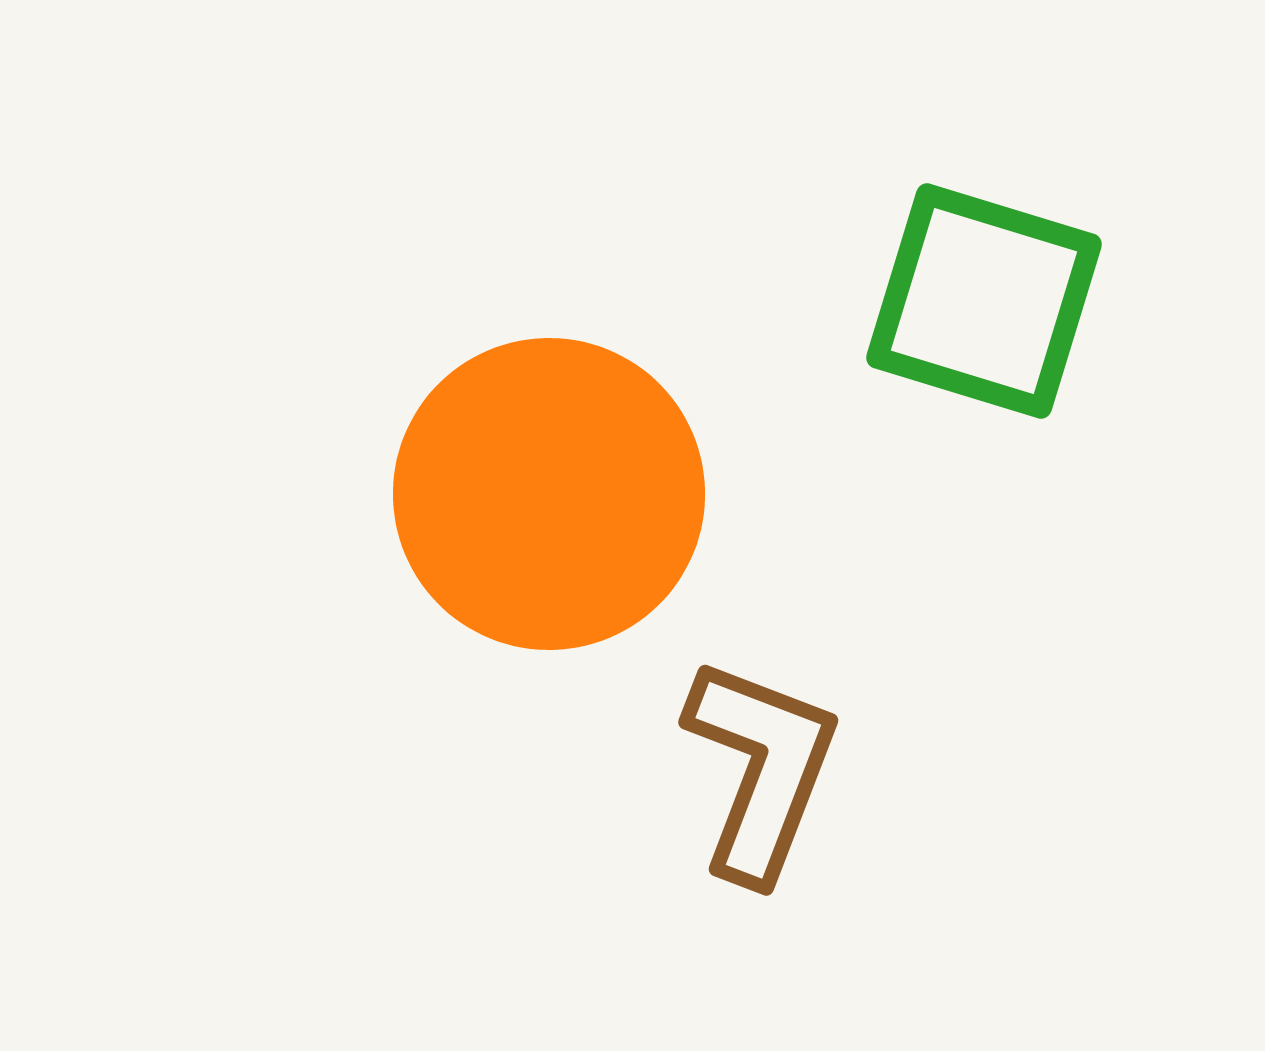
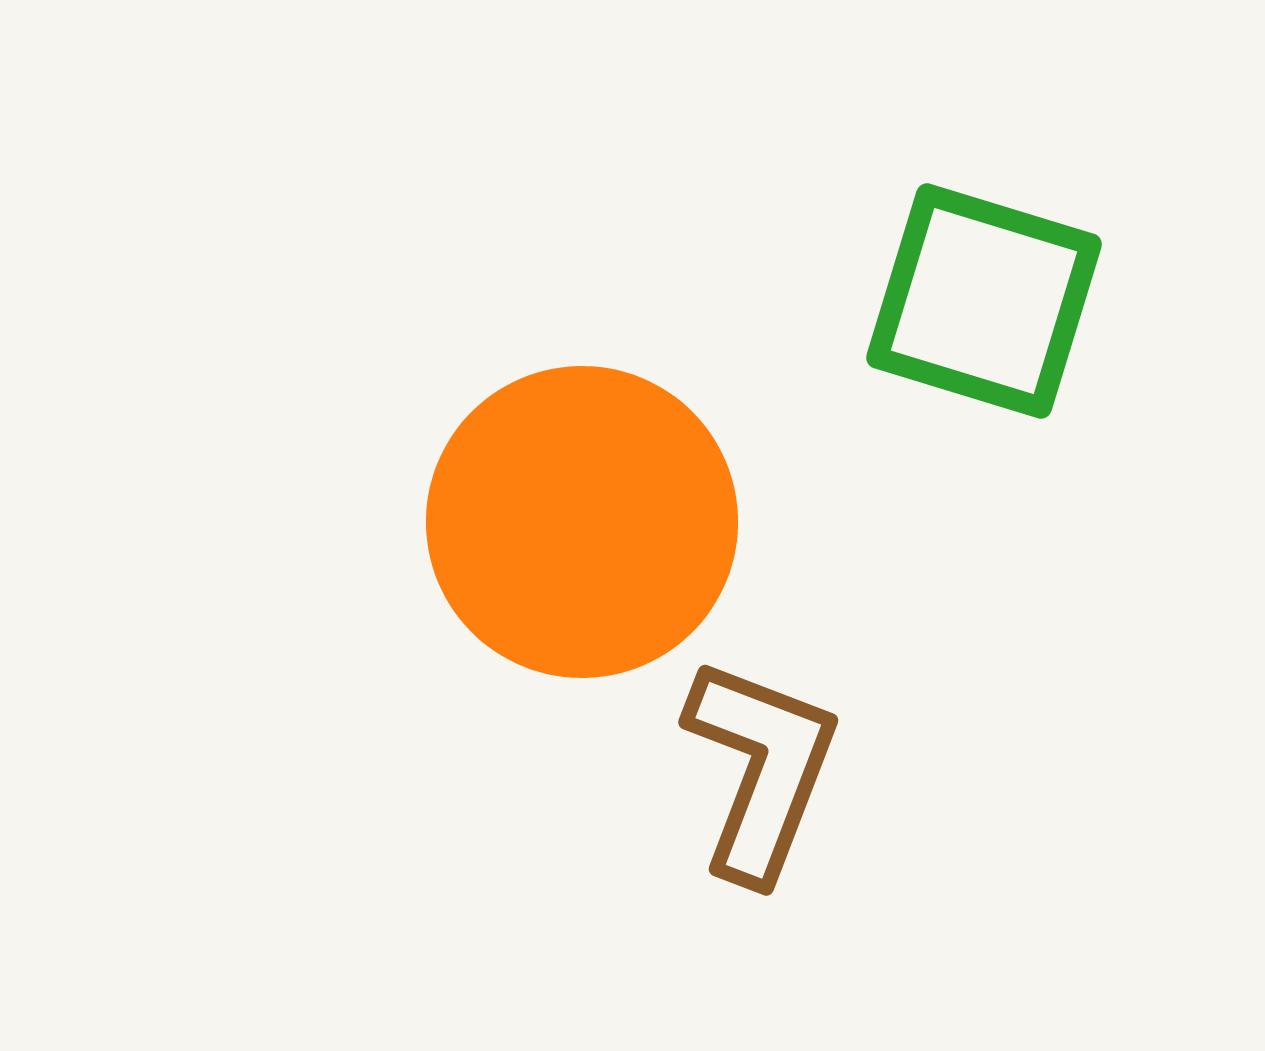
orange circle: moved 33 px right, 28 px down
